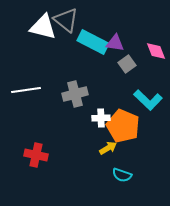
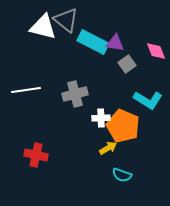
cyan L-shape: rotated 12 degrees counterclockwise
